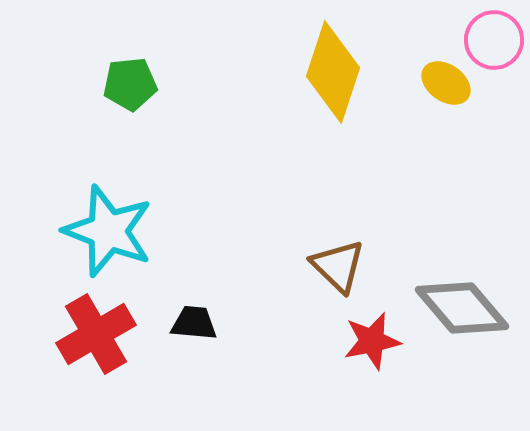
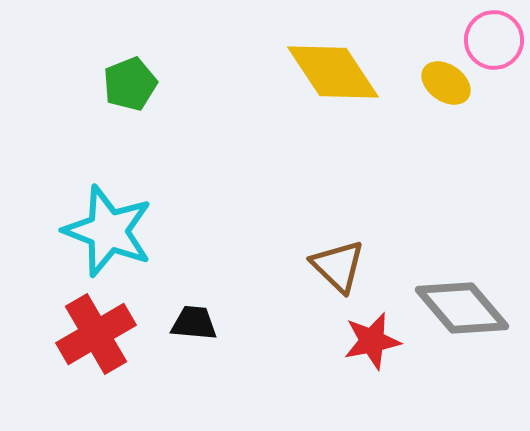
yellow diamond: rotated 52 degrees counterclockwise
green pentagon: rotated 16 degrees counterclockwise
